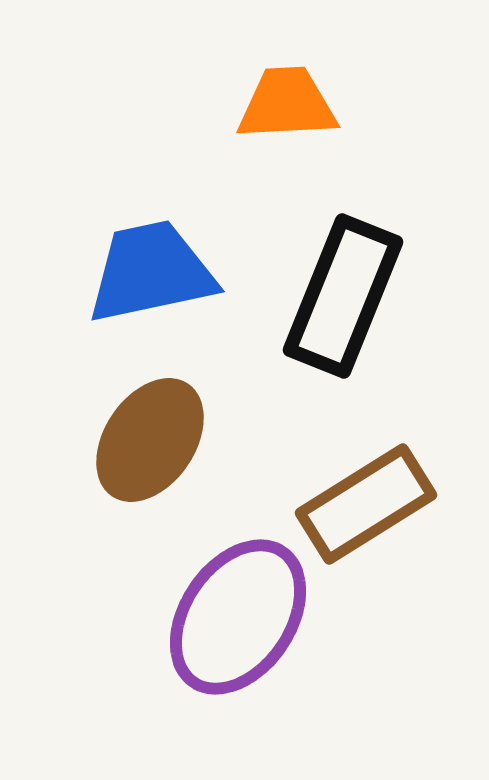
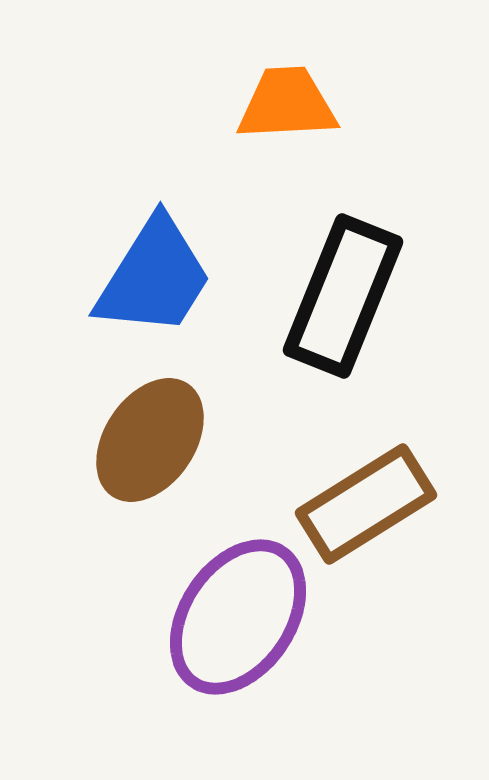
blue trapezoid: moved 3 px right, 5 px down; rotated 134 degrees clockwise
